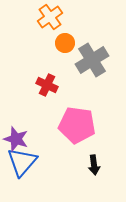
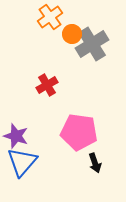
orange circle: moved 7 px right, 9 px up
gray cross: moved 16 px up
red cross: rotated 35 degrees clockwise
pink pentagon: moved 2 px right, 7 px down
purple star: moved 3 px up
black arrow: moved 1 px right, 2 px up; rotated 12 degrees counterclockwise
